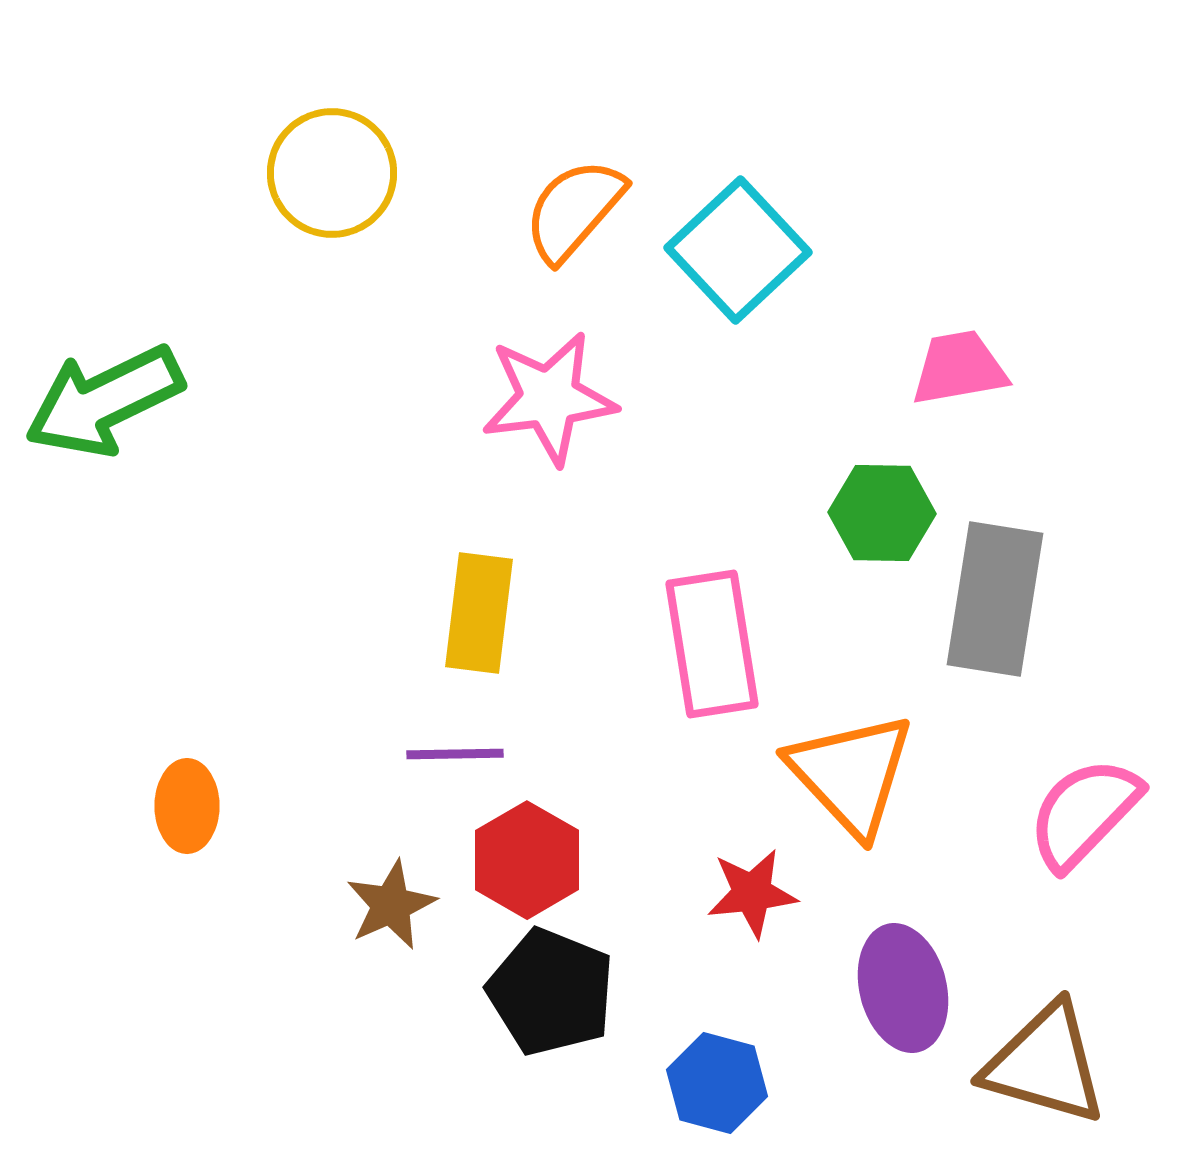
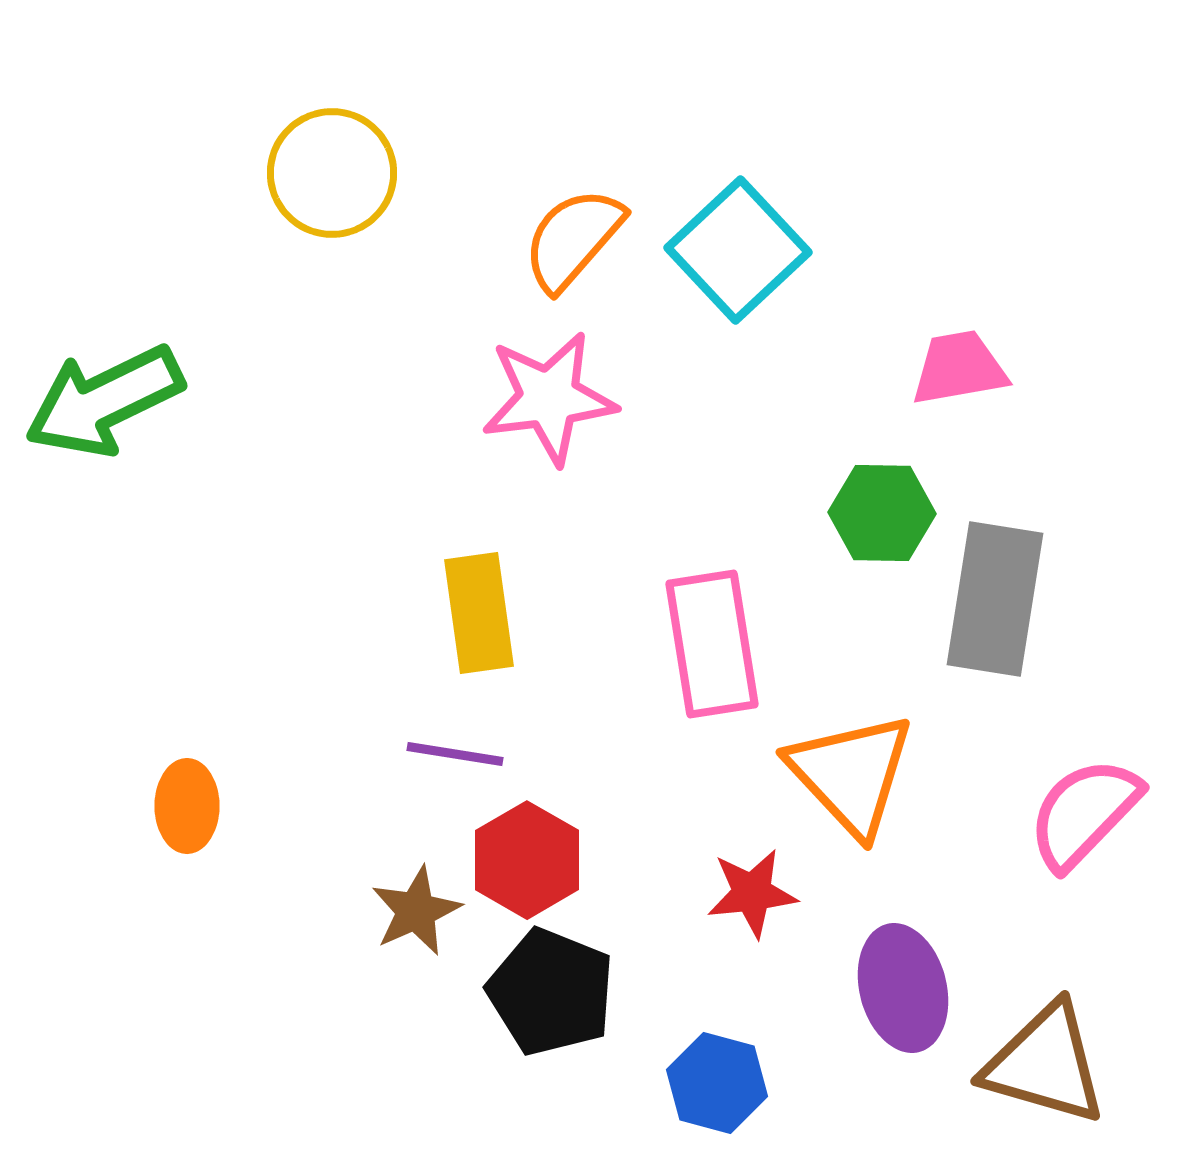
orange semicircle: moved 1 px left, 29 px down
yellow rectangle: rotated 15 degrees counterclockwise
purple line: rotated 10 degrees clockwise
brown star: moved 25 px right, 6 px down
